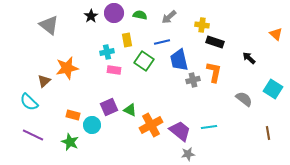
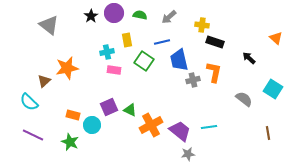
orange triangle: moved 4 px down
